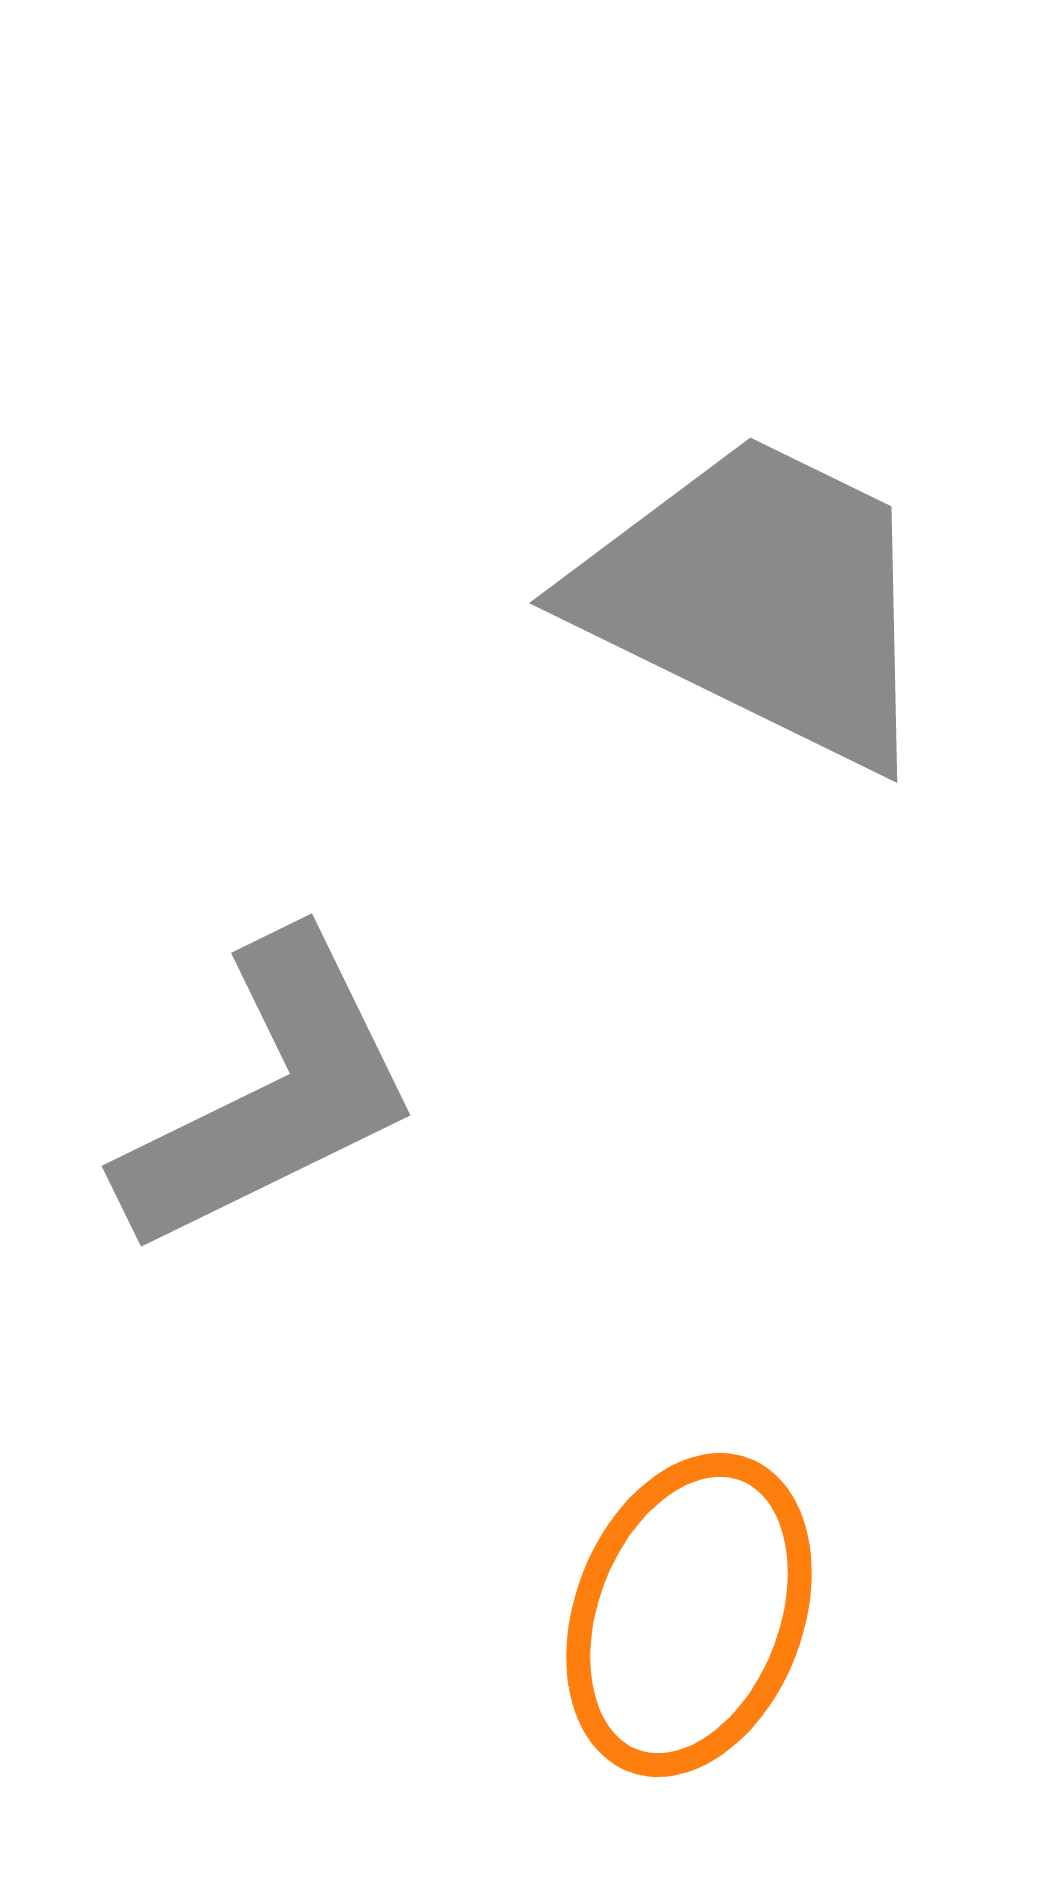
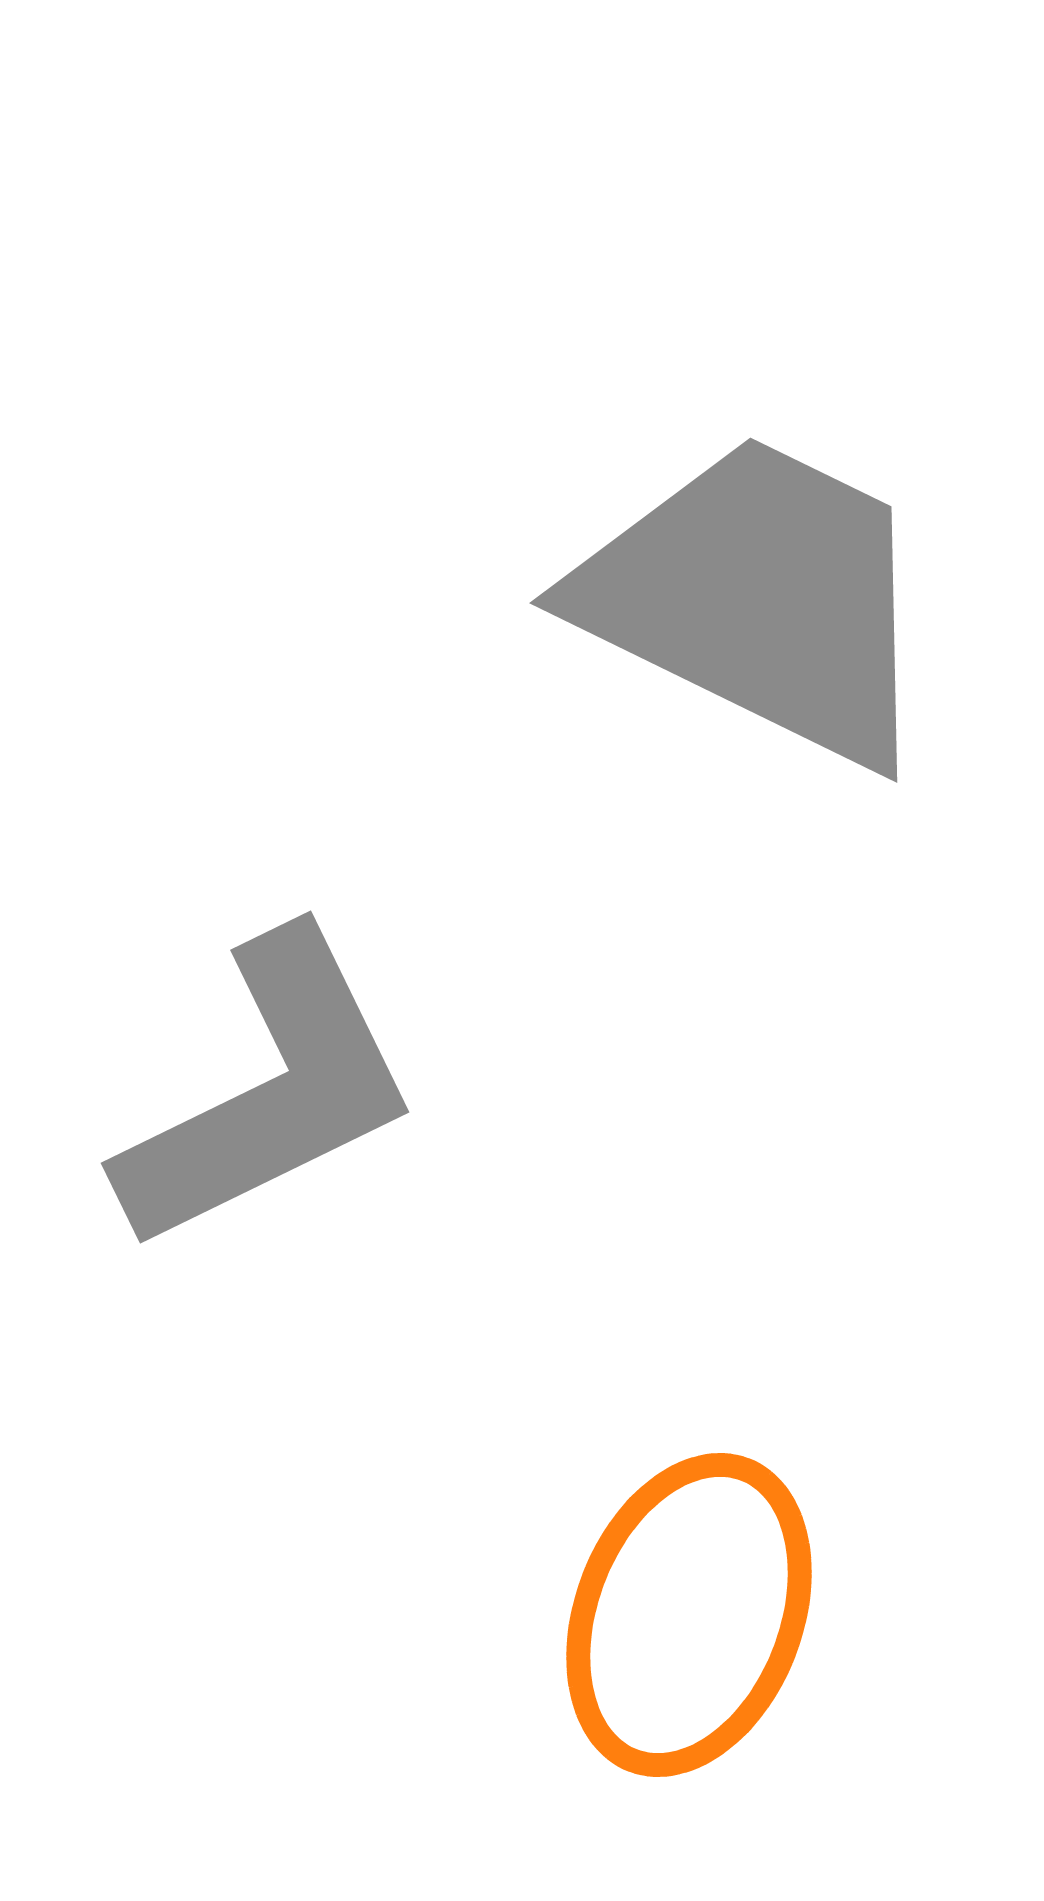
gray L-shape: moved 1 px left, 3 px up
